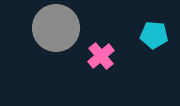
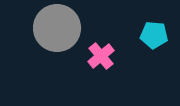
gray circle: moved 1 px right
